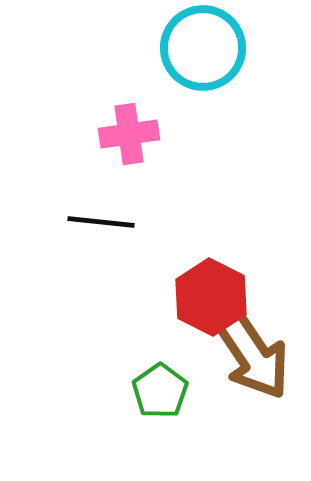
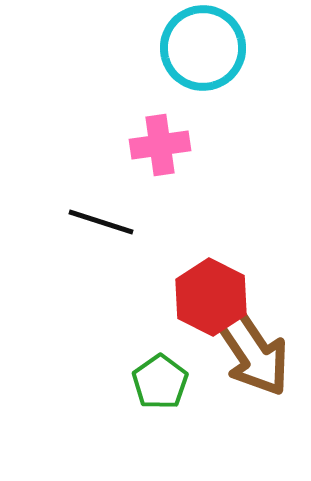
pink cross: moved 31 px right, 11 px down
black line: rotated 12 degrees clockwise
brown arrow: moved 3 px up
green pentagon: moved 9 px up
